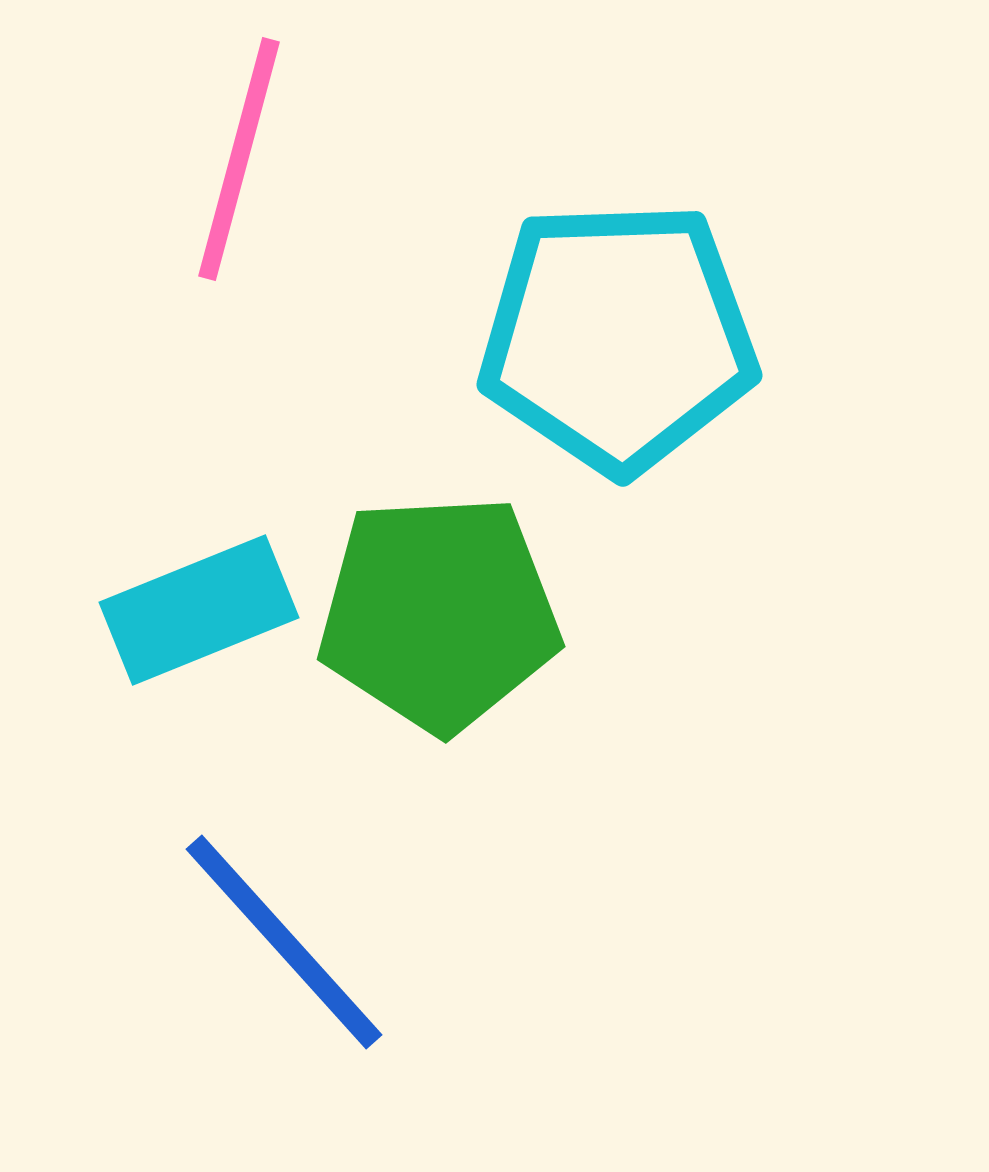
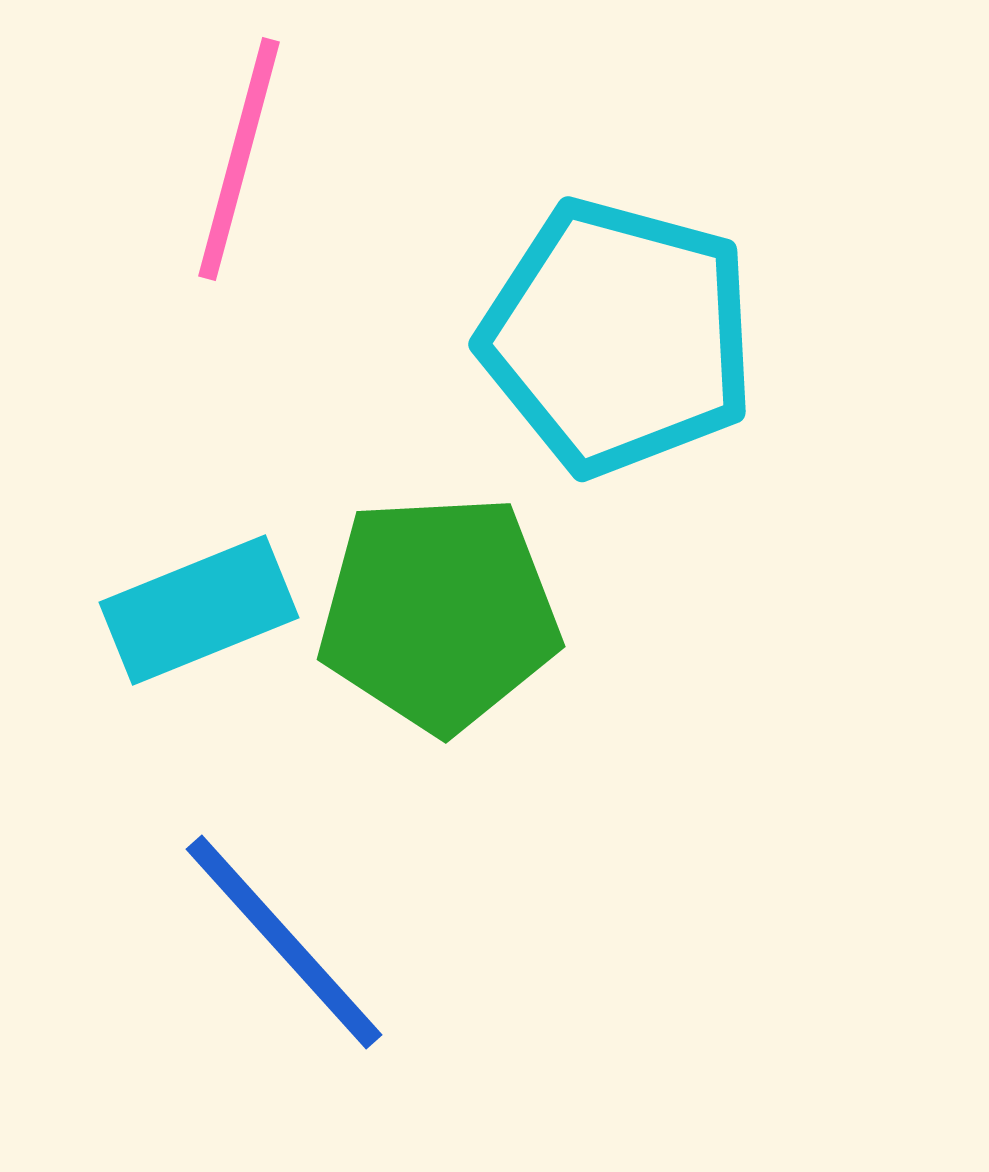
cyan pentagon: rotated 17 degrees clockwise
